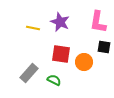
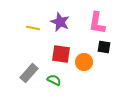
pink L-shape: moved 1 px left, 1 px down
